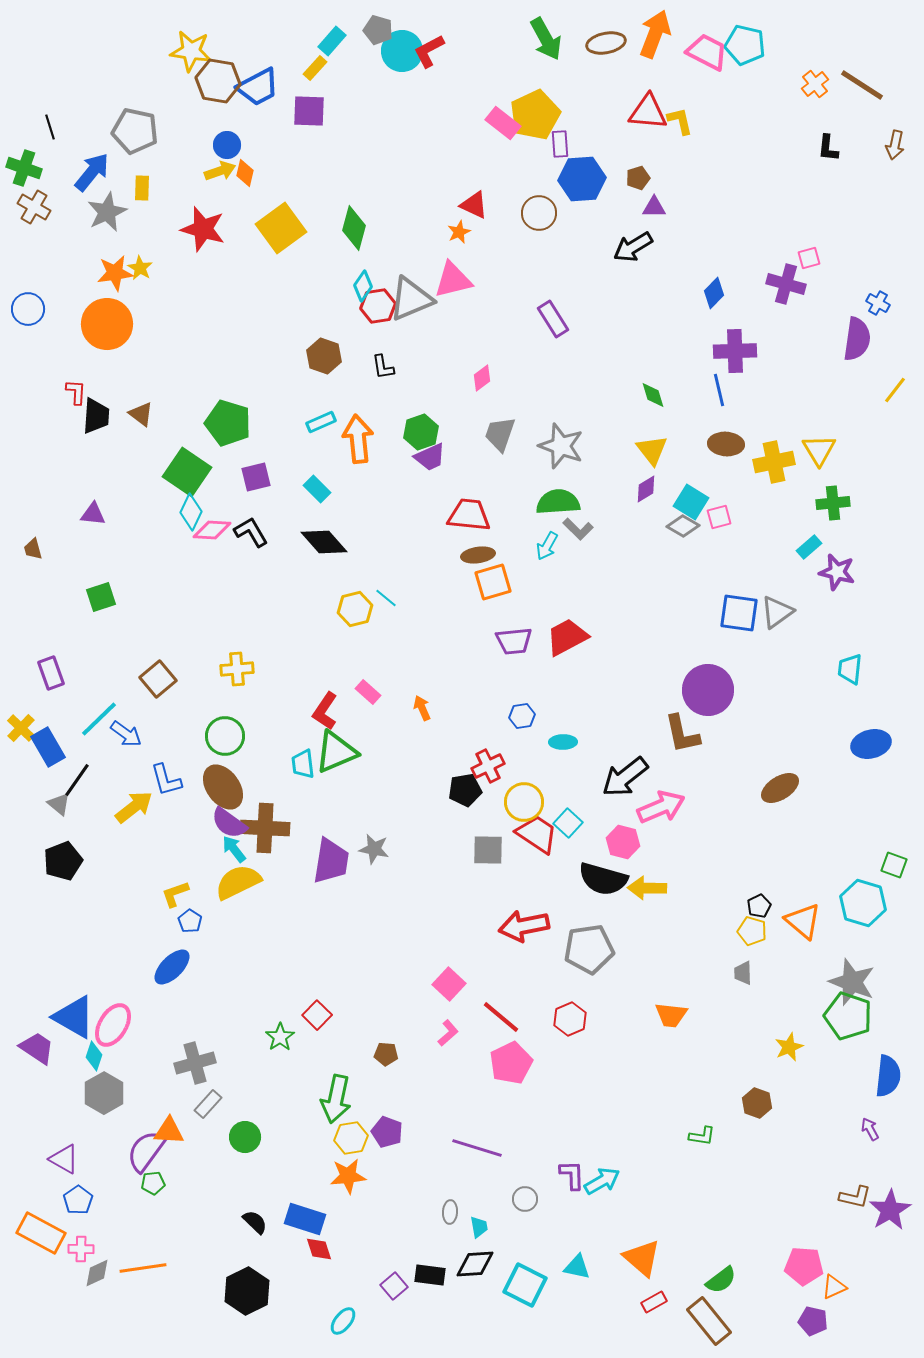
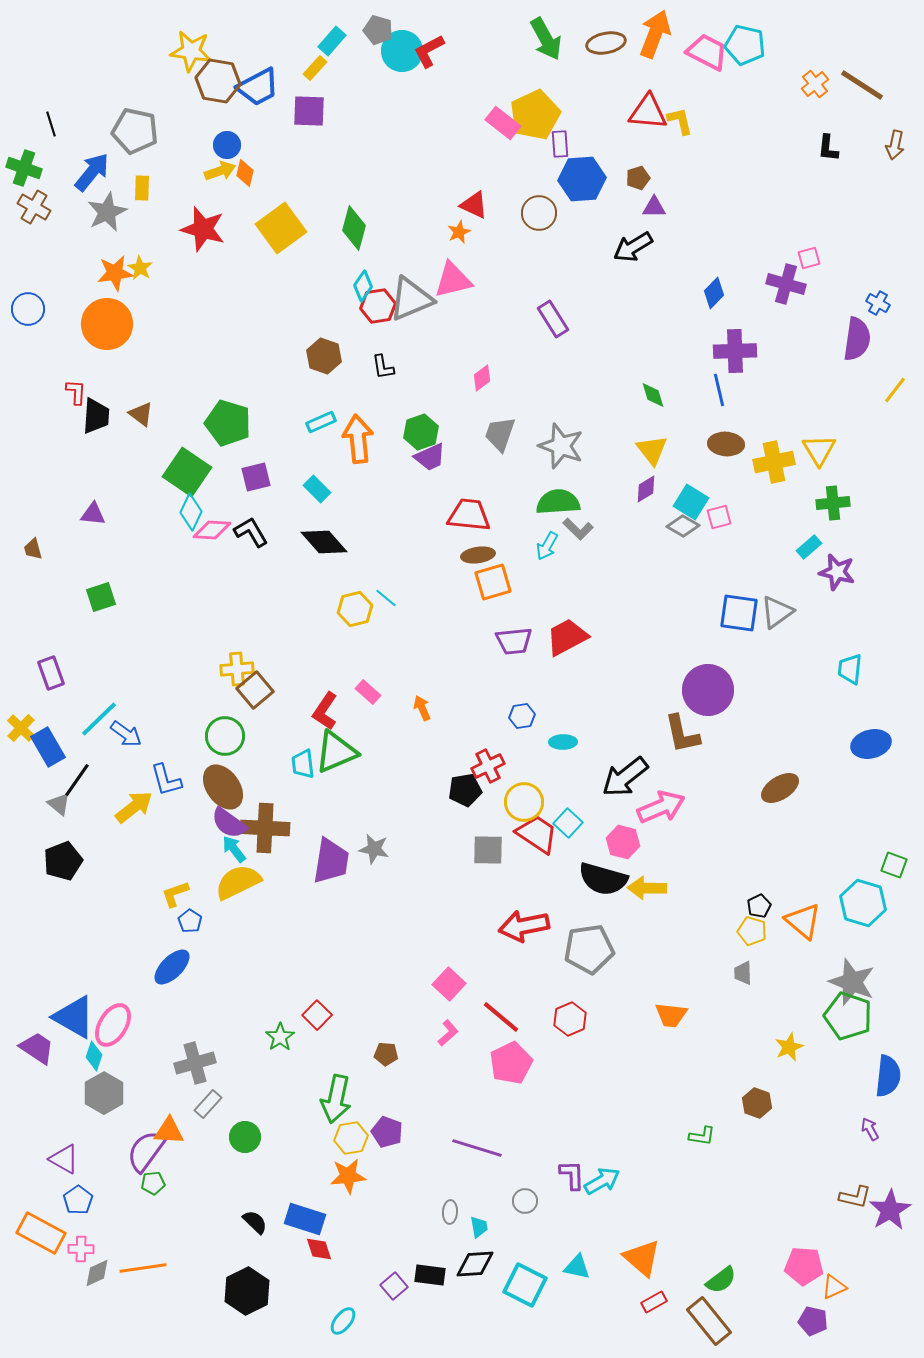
black line at (50, 127): moved 1 px right, 3 px up
brown square at (158, 679): moved 97 px right, 11 px down
gray circle at (525, 1199): moved 2 px down
